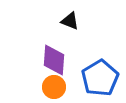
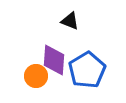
blue pentagon: moved 13 px left, 8 px up
orange circle: moved 18 px left, 11 px up
